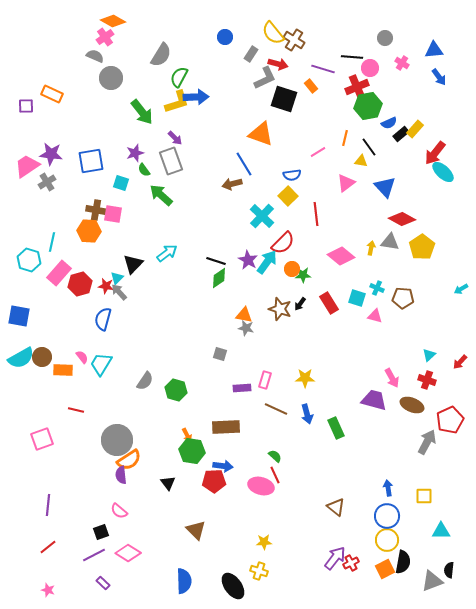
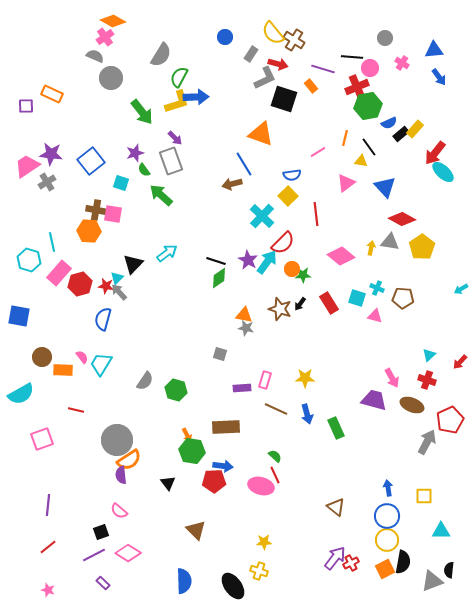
blue square at (91, 161): rotated 28 degrees counterclockwise
cyan line at (52, 242): rotated 24 degrees counterclockwise
cyan semicircle at (21, 358): moved 36 px down
